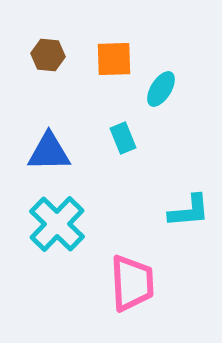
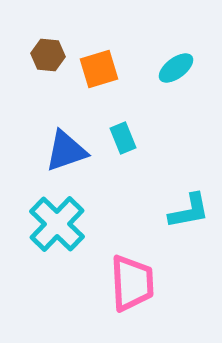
orange square: moved 15 px left, 10 px down; rotated 15 degrees counterclockwise
cyan ellipse: moved 15 px right, 21 px up; rotated 21 degrees clockwise
blue triangle: moved 17 px right, 1 px up; rotated 18 degrees counterclockwise
cyan L-shape: rotated 6 degrees counterclockwise
